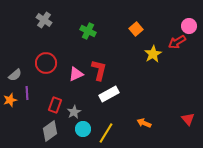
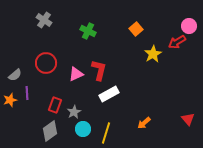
orange arrow: rotated 64 degrees counterclockwise
yellow line: rotated 15 degrees counterclockwise
